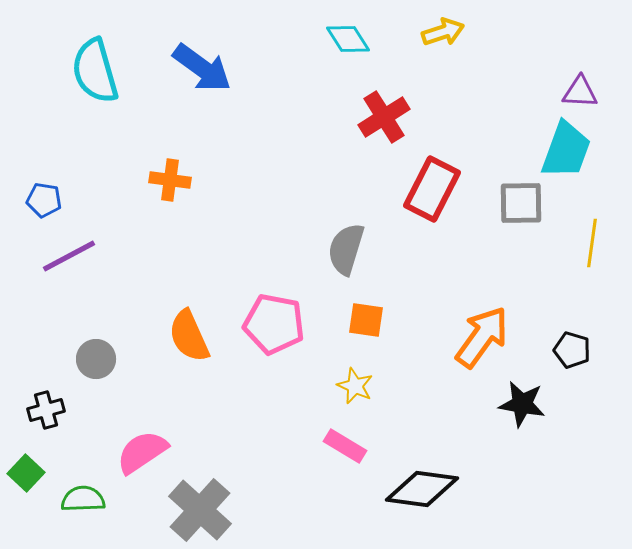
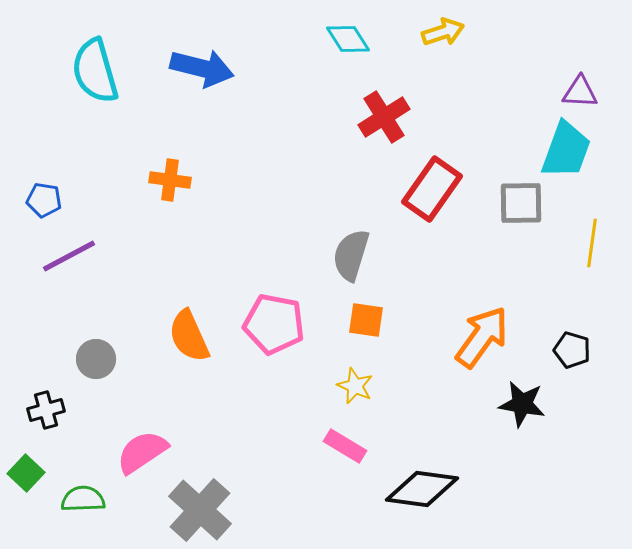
blue arrow: rotated 22 degrees counterclockwise
red rectangle: rotated 8 degrees clockwise
gray semicircle: moved 5 px right, 6 px down
